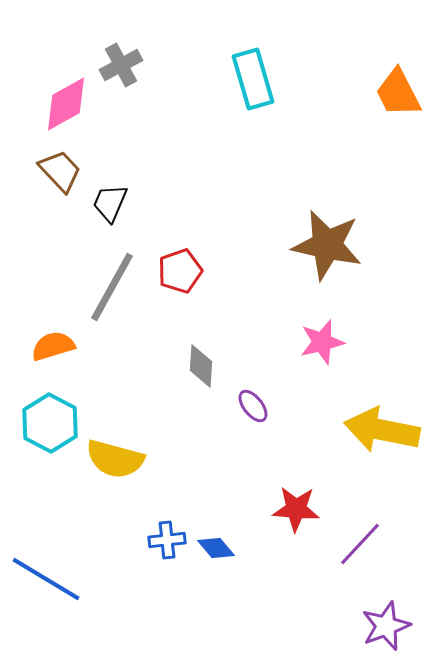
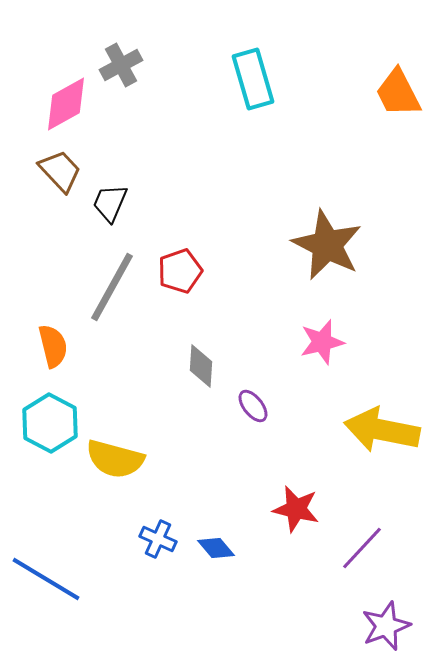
brown star: rotated 14 degrees clockwise
orange semicircle: rotated 93 degrees clockwise
red star: rotated 9 degrees clockwise
blue cross: moved 9 px left, 1 px up; rotated 30 degrees clockwise
purple line: moved 2 px right, 4 px down
